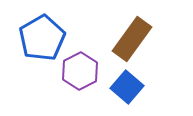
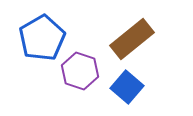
brown rectangle: rotated 15 degrees clockwise
purple hexagon: rotated 15 degrees counterclockwise
